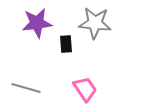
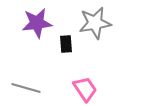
gray star: rotated 16 degrees counterclockwise
